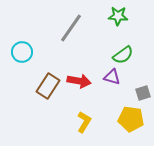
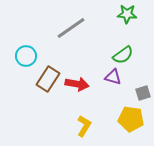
green star: moved 9 px right, 2 px up
gray line: rotated 20 degrees clockwise
cyan circle: moved 4 px right, 4 px down
purple triangle: moved 1 px right
red arrow: moved 2 px left, 3 px down
brown rectangle: moved 7 px up
yellow L-shape: moved 4 px down
